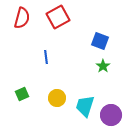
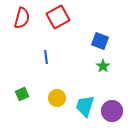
purple circle: moved 1 px right, 4 px up
